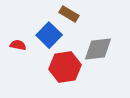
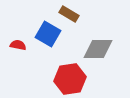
blue square: moved 1 px left, 1 px up; rotated 15 degrees counterclockwise
gray diamond: rotated 8 degrees clockwise
red hexagon: moved 5 px right, 12 px down
